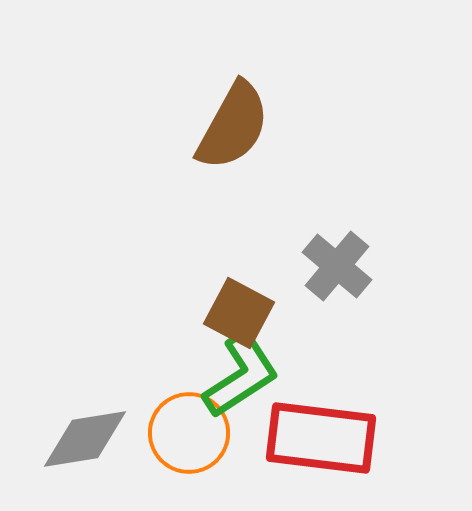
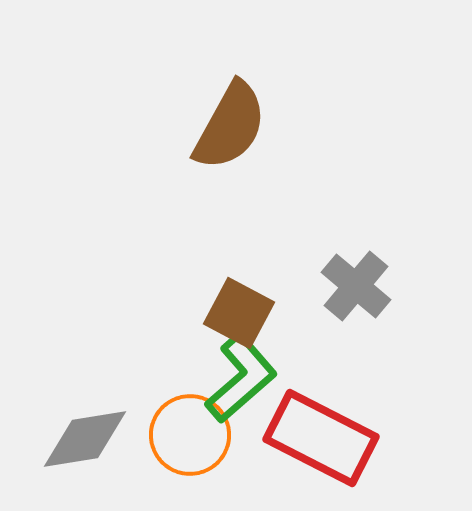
brown semicircle: moved 3 px left
gray cross: moved 19 px right, 20 px down
green L-shape: moved 3 px down; rotated 8 degrees counterclockwise
orange circle: moved 1 px right, 2 px down
red rectangle: rotated 20 degrees clockwise
